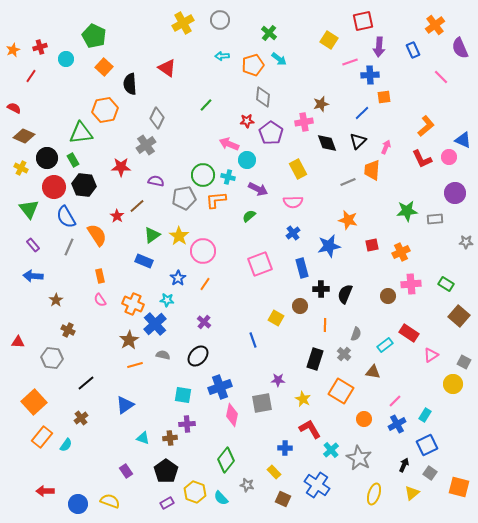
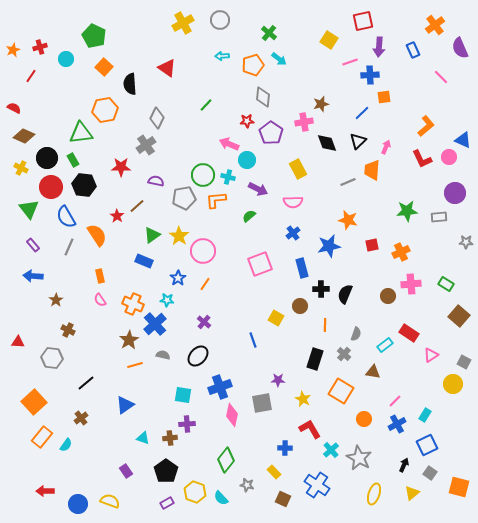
red circle at (54, 187): moved 3 px left
gray rectangle at (435, 219): moved 4 px right, 2 px up
